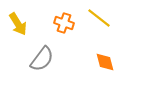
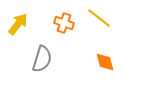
yellow arrow: rotated 110 degrees counterclockwise
gray semicircle: rotated 20 degrees counterclockwise
